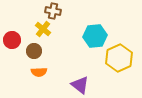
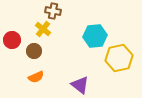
yellow hexagon: rotated 12 degrees clockwise
orange semicircle: moved 3 px left, 5 px down; rotated 21 degrees counterclockwise
